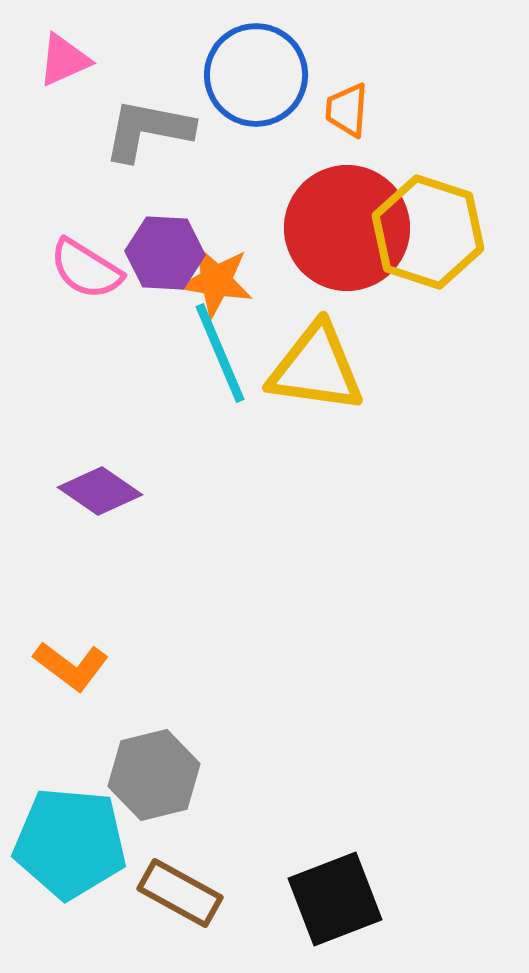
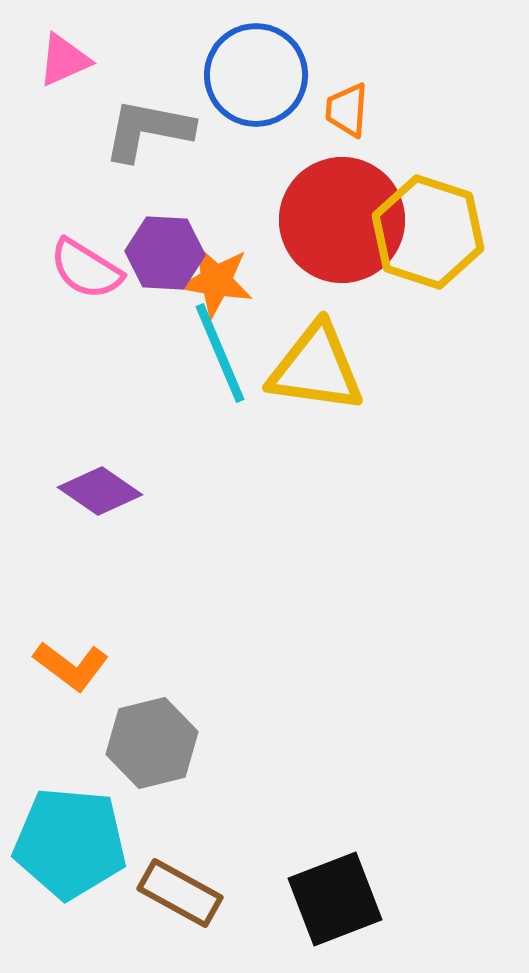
red circle: moved 5 px left, 8 px up
gray hexagon: moved 2 px left, 32 px up
